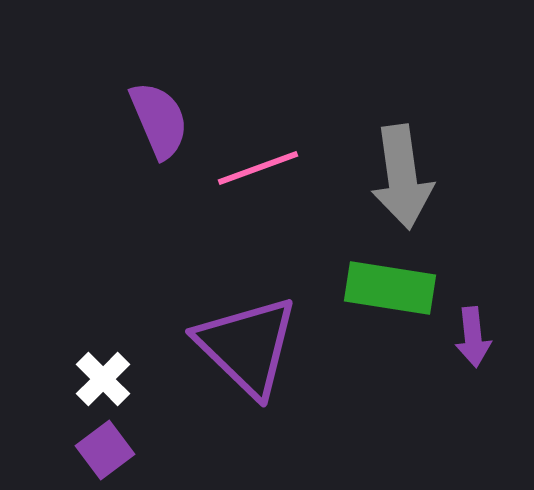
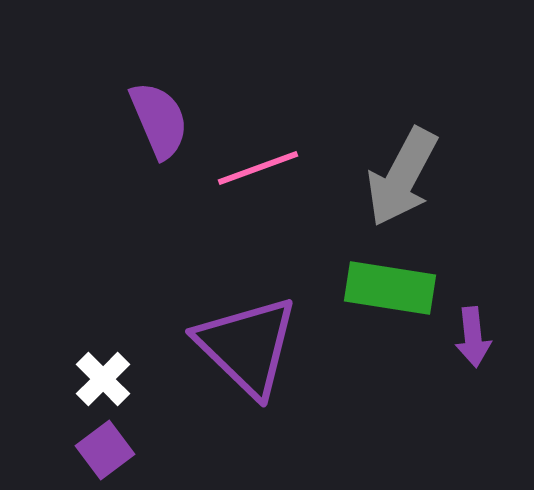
gray arrow: rotated 36 degrees clockwise
